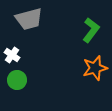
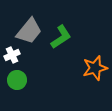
gray trapezoid: moved 12 px down; rotated 36 degrees counterclockwise
green L-shape: moved 30 px left, 7 px down; rotated 20 degrees clockwise
white cross: rotated 28 degrees clockwise
